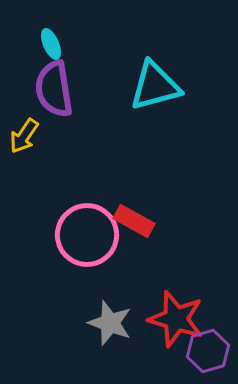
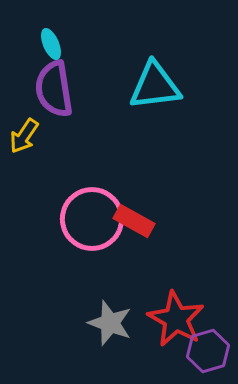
cyan triangle: rotated 8 degrees clockwise
pink circle: moved 5 px right, 16 px up
red star: rotated 12 degrees clockwise
